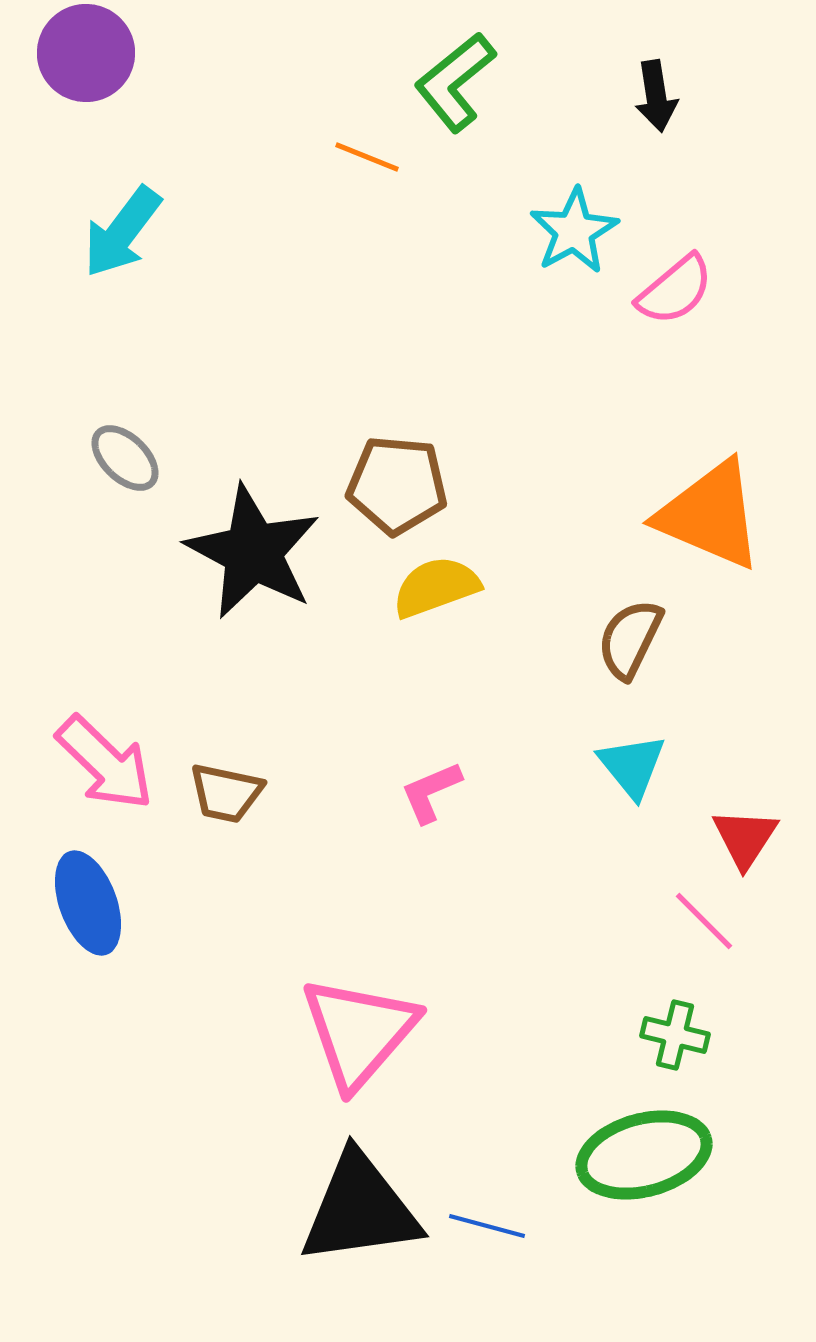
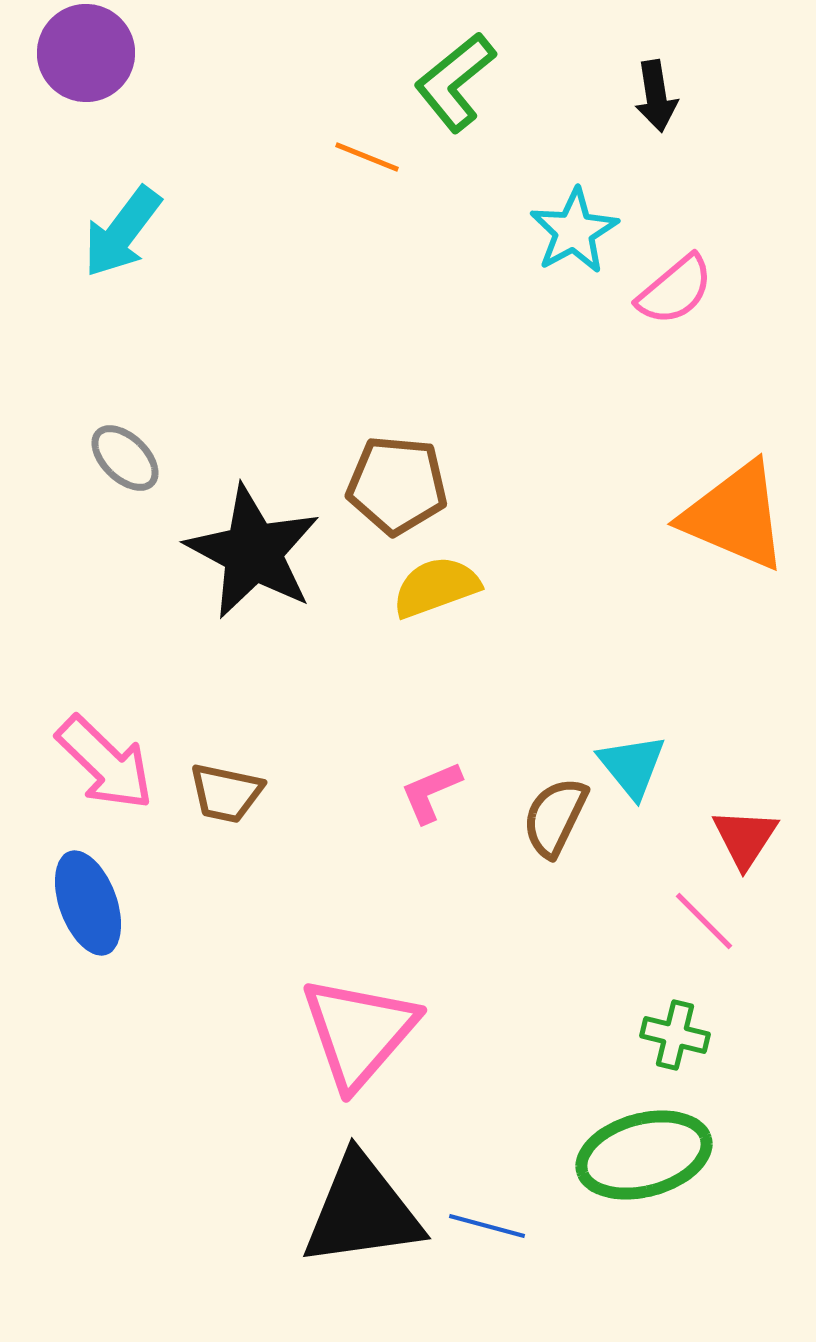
orange triangle: moved 25 px right, 1 px down
brown semicircle: moved 75 px left, 178 px down
black triangle: moved 2 px right, 2 px down
